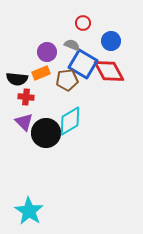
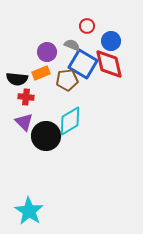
red circle: moved 4 px right, 3 px down
red diamond: moved 7 px up; rotated 16 degrees clockwise
black circle: moved 3 px down
